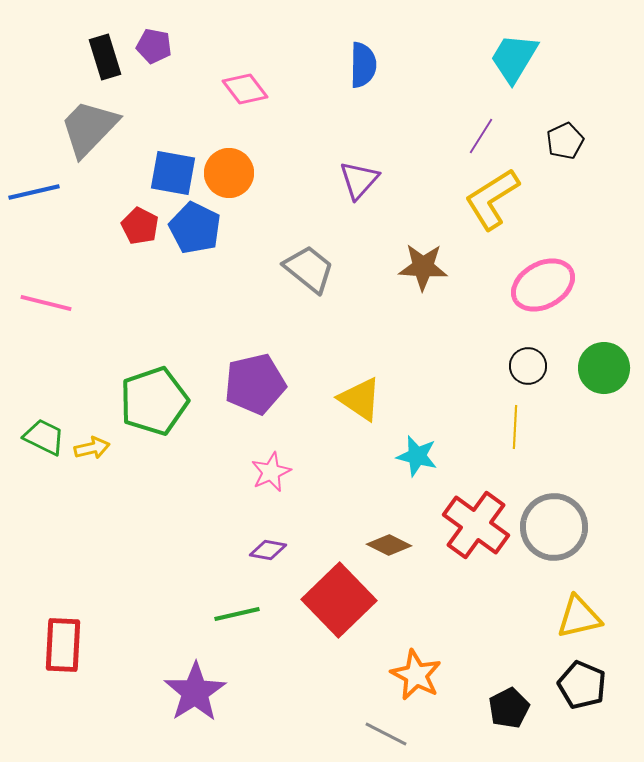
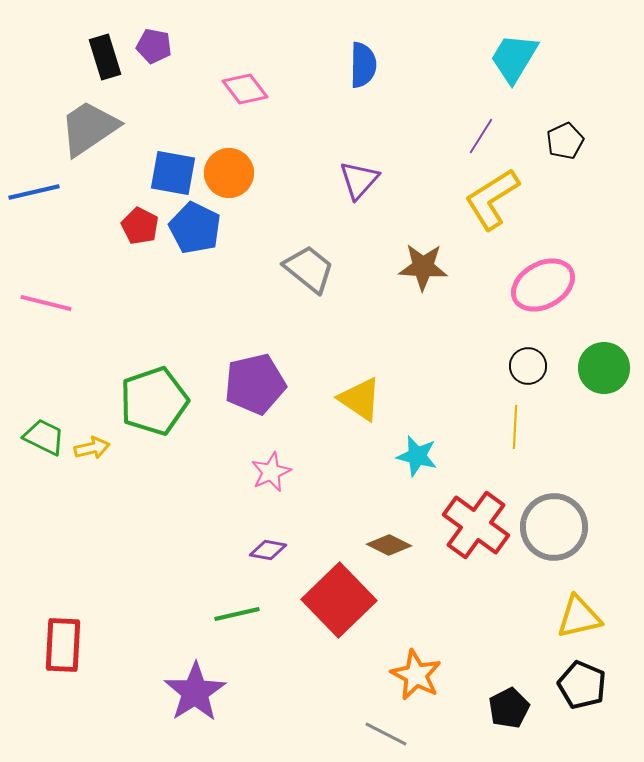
gray trapezoid at (89, 128): rotated 12 degrees clockwise
